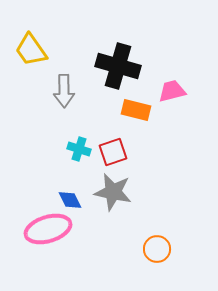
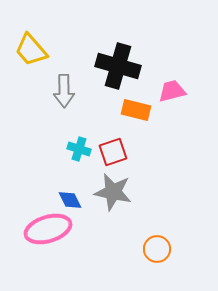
yellow trapezoid: rotated 6 degrees counterclockwise
